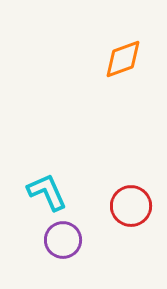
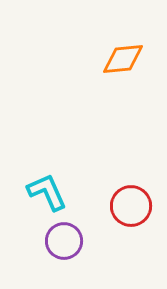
orange diamond: rotated 15 degrees clockwise
purple circle: moved 1 px right, 1 px down
